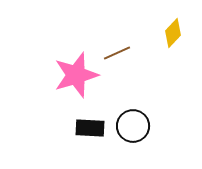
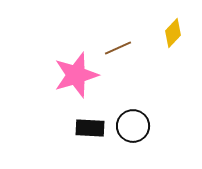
brown line: moved 1 px right, 5 px up
